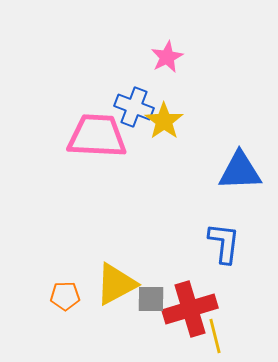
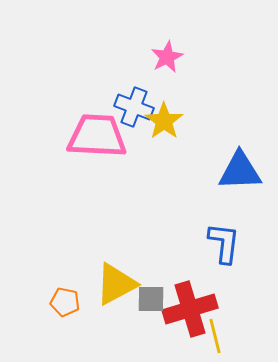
orange pentagon: moved 6 px down; rotated 12 degrees clockwise
